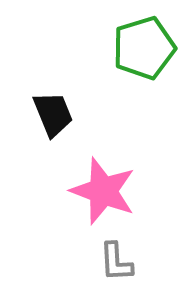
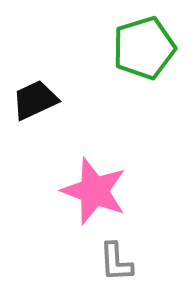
black trapezoid: moved 18 px left, 14 px up; rotated 93 degrees counterclockwise
pink star: moved 9 px left
